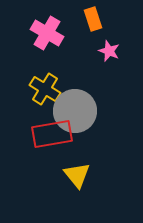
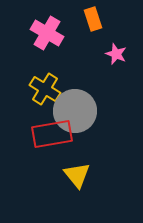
pink star: moved 7 px right, 3 px down
